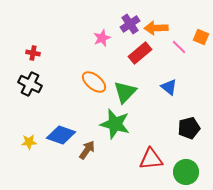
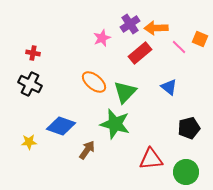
orange square: moved 1 px left, 2 px down
blue diamond: moved 9 px up
